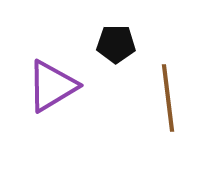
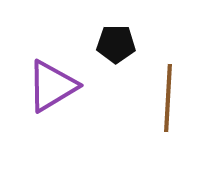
brown line: rotated 10 degrees clockwise
